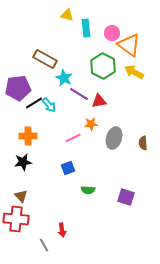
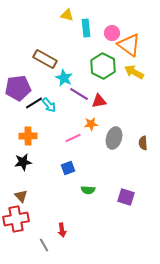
red cross: rotated 15 degrees counterclockwise
